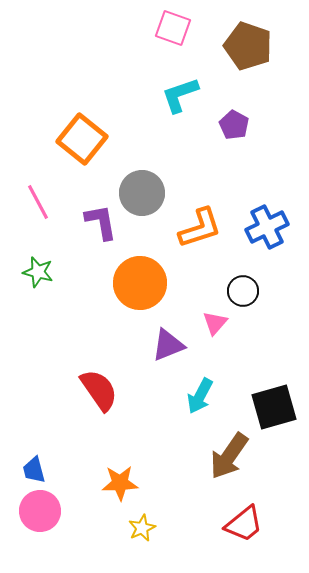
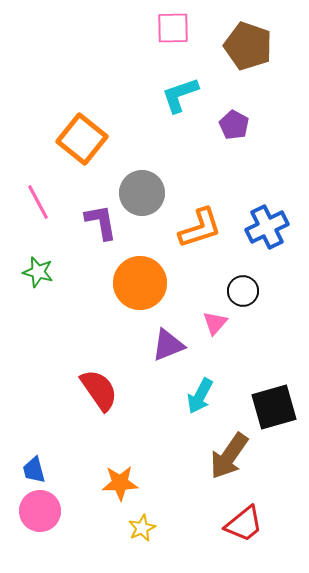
pink square: rotated 21 degrees counterclockwise
